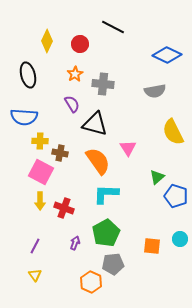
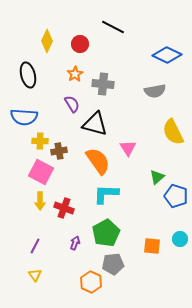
brown cross: moved 1 px left, 2 px up; rotated 21 degrees counterclockwise
